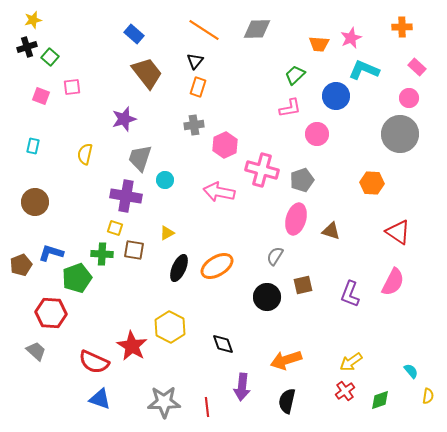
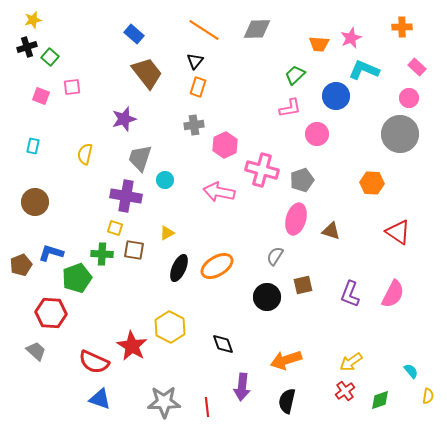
pink semicircle at (393, 282): moved 12 px down
